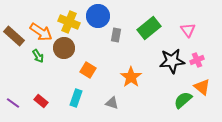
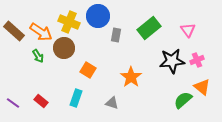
brown rectangle: moved 5 px up
